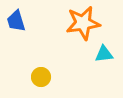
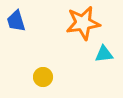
yellow circle: moved 2 px right
